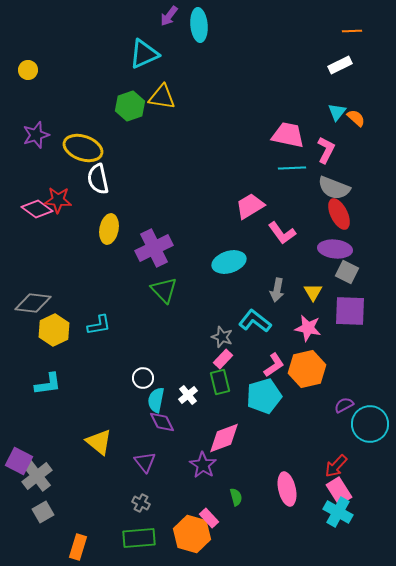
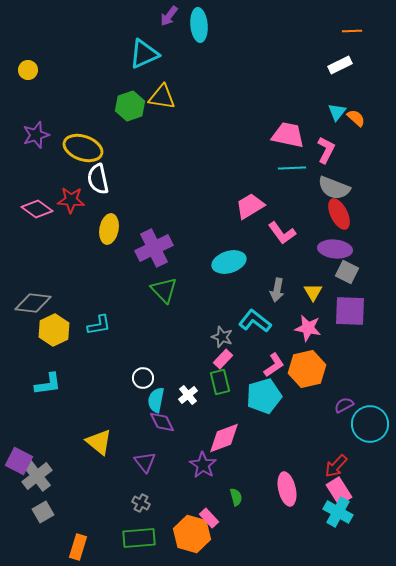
red star at (58, 200): moved 13 px right
